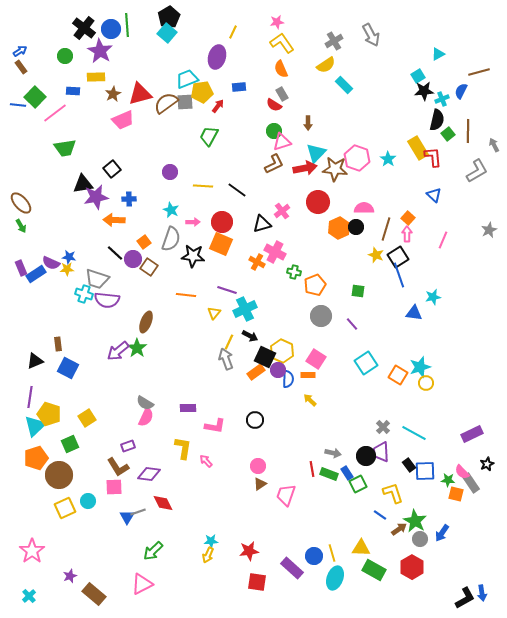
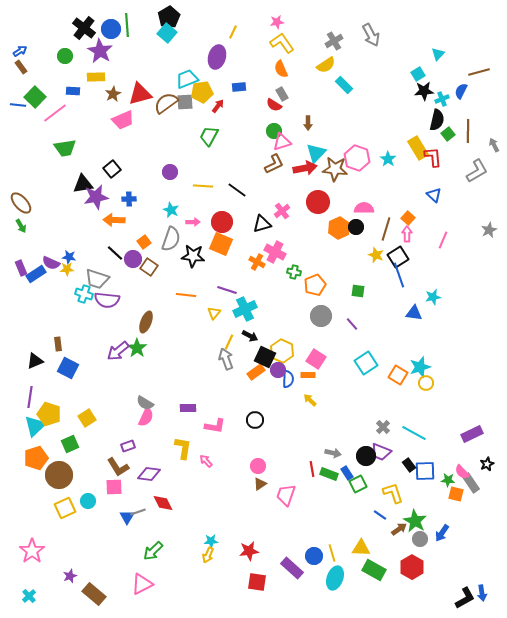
cyan triangle at (438, 54): rotated 16 degrees counterclockwise
cyan square at (418, 76): moved 2 px up
purple trapezoid at (381, 452): rotated 65 degrees counterclockwise
